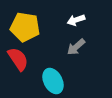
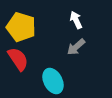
white arrow: rotated 84 degrees clockwise
yellow pentagon: moved 4 px left; rotated 8 degrees clockwise
